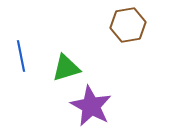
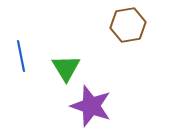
green triangle: rotated 44 degrees counterclockwise
purple star: rotated 9 degrees counterclockwise
